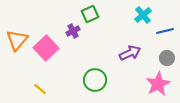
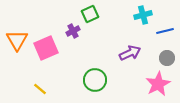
cyan cross: rotated 24 degrees clockwise
orange triangle: rotated 10 degrees counterclockwise
pink square: rotated 20 degrees clockwise
